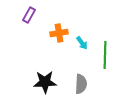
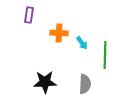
purple rectangle: rotated 21 degrees counterclockwise
orange cross: rotated 12 degrees clockwise
gray semicircle: moved 4 px right
